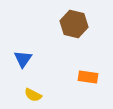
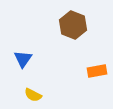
brown hexagon: moved 1 px left, 1 px down; rotated 8 degrees clockwise
orange rectangle: moved 9 px right, 6 px up; rotated 18 degrees counterclockwise
